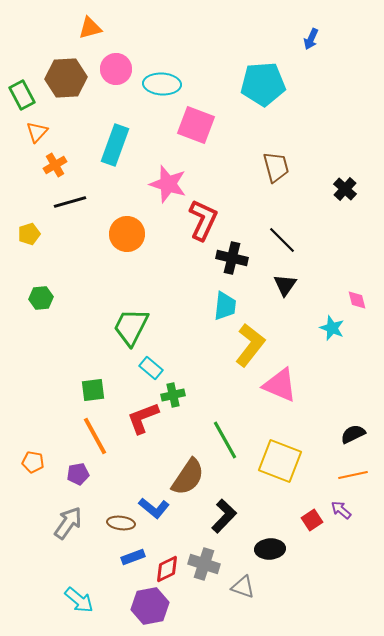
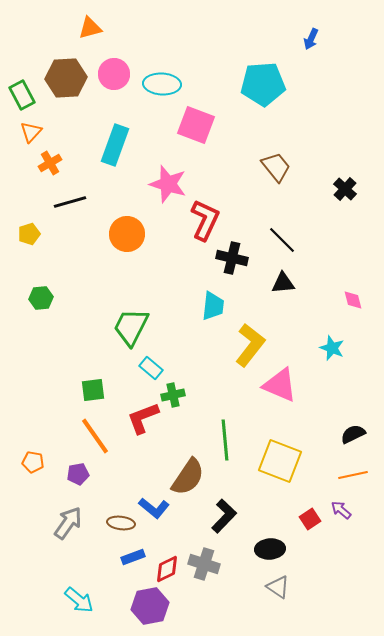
pink circle at (116, 69): moved 2 px left, 5 px down
orange triangle at (37, 132): moved 6 px left
orange cross at (55, 165): moved 5 px left, 2 px up
brown trapezoid at (276, 167): rotated 24 degrees counterclockwise
red L-shape at (203, 220): moved 2 px right
black triangle at (285, 285): moved 2 px left, 2 px up; rotated 50 degrees clockwise
pink diamond at (357, 300): moved 4 px left
cyan trapezoid at (225, 306): moved 12 px left
cyan star at (332, 328): moved 20 px down
orange line at (95, 436): rotated 6 degrees counterclockwise
green line at (225, 440): rotated 24 degrees clockwise
red square at (312, 520): moved 2 px left, 1 px up
gray triangle at (243, 587): moved 35 px right; rotated 15 degrees clockwise
